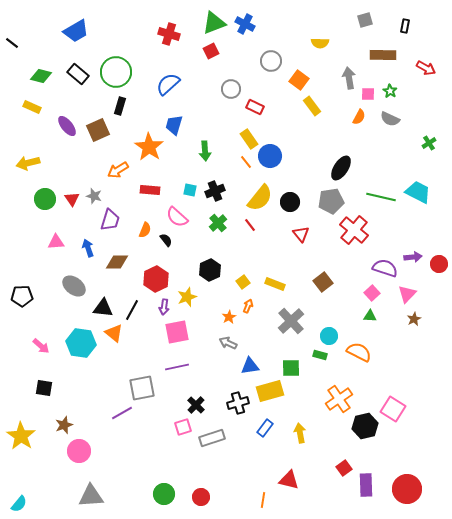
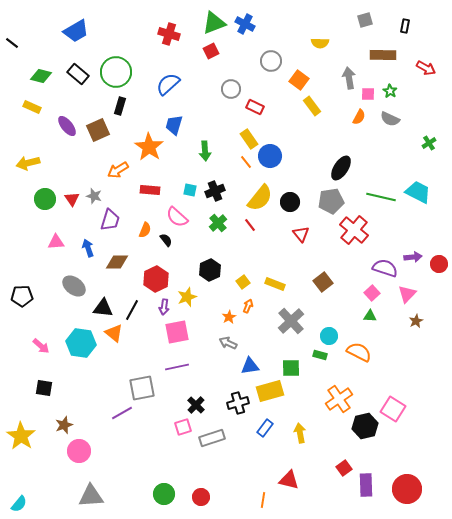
brown star at (414, 319): moved 2 px right, 2 px down
